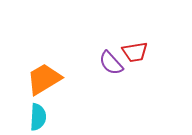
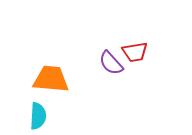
orange trapezoid: moved 7 px right; rotated 36 degrees clockwise
cyan semicircle: moved 1 px up
